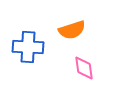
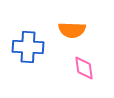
orange semicircle: rotated 20 degrees clockwise
